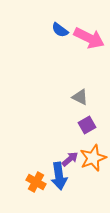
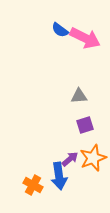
pink arrow: moved 4 px left
gray triangle: moved 1 px left, 1 px up; rotated 30 degrees counterclockwise
purple square: moved 2 px left; rotated 12 degrees clockwise
orange cross: moved 3 px left, 3 px down
